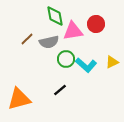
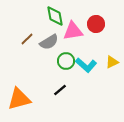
gray semicircle: rotated 18 degrees counterclockwise
green circle: moved 2 px down
